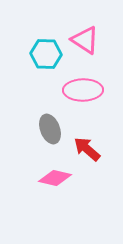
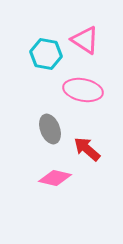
cyan hexagon: rotated 8 degrees clockwise
pink ellipse: rotated 12 degrees clockwise
